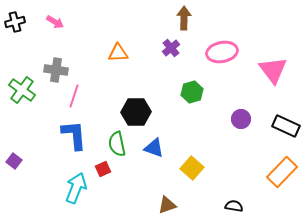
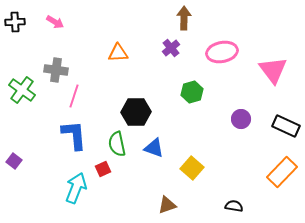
black cross: rotated 12 degrees clockwise
